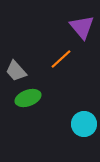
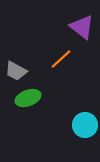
purple triangle: rotated 12 degrees counterclockwise
gray trapezoid: rotated 20 degrees counterclockwise
cyan circle: moved 1 px right, 1 px down
